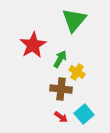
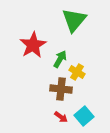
cyan square: moved 2 px down
